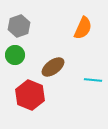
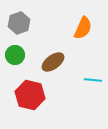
gray hexagon: moved 3 px up
brown ellipse: moved 5 px up
red hexagon: rotated 8 degrees counterclockwise
